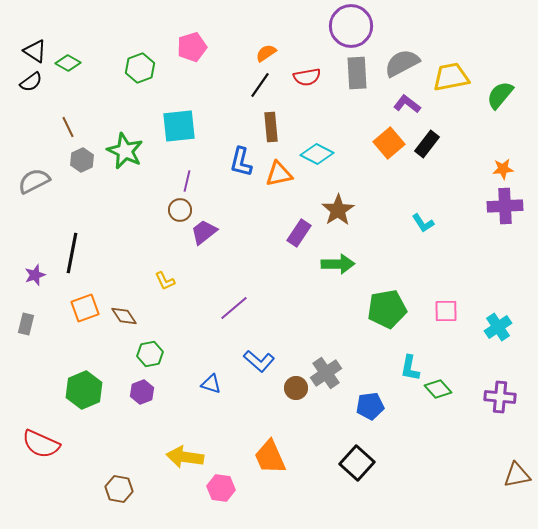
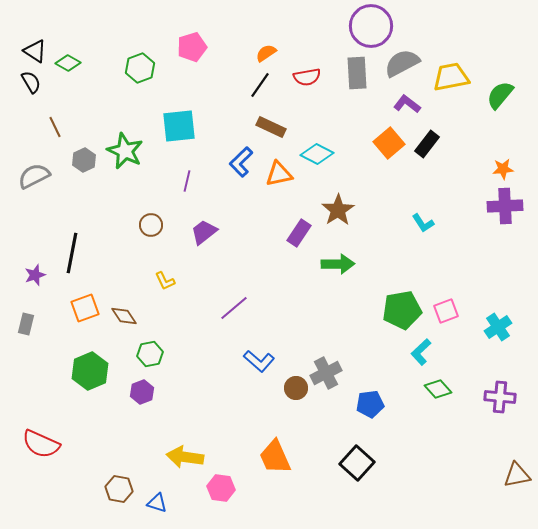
purple circle at (351, 26): moved 20 px right
black semicircle at (31, 82): rotated 85 degrees counterclockwise
brown line at (68, 127): moved 13 px left
brown rectangle at (271, 127): rotated 60 degrees counterclockwise
gray hexagon at (82, 160): moved 2 px right
blue L-shape at (241, 162): rotated 32 degrees clockwise
gray semicircle at (34, 181): moved 5 px up
brown circle at (180, 210): moved 29 px left, 15 px down
green pentagon at (387, 309): moved 15 px right, 1 px down
pink square at (446, 311): rotated 20 degrees counterclockwise
cyan L-shape at (410, 368): moved 11 px right, 16 px up; rotated 36 degrees clockwise
gray cross at (326, 373): rotated 8 degrees clockwise
blue triangle at (211, 384): moved 54 px left, 119 px down
green hexagon at (84, 390): moved 6 px right, 19 px up
blue pentagon at (370, 406): moved 2 px up
orange trapezoid at (270, 457): moved 5 px right
